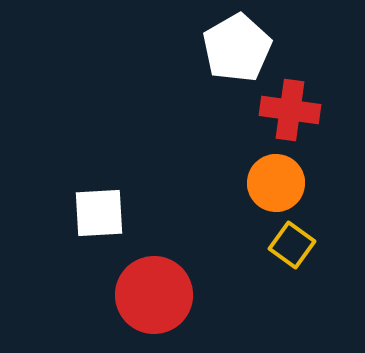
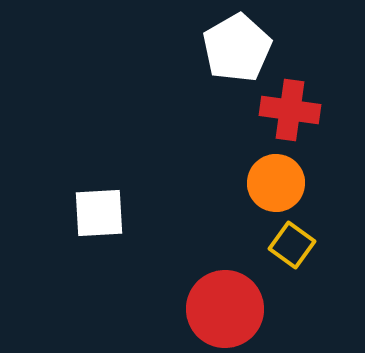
red circle: moved 71 px right, 14 px down
